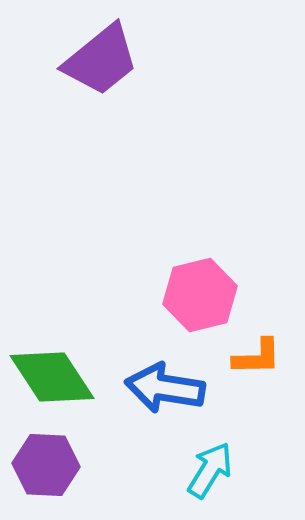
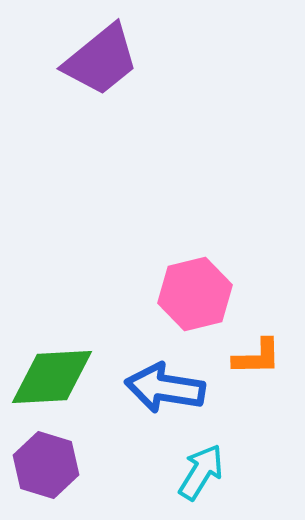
pink hexagon: moved 5 px left, 1 px up
green diamond: rotated 60 degrees counterclockwise
purple hexagon: rotated 14 degrees clockwise
cyan arrow: moved 9 px left, 2 px down
